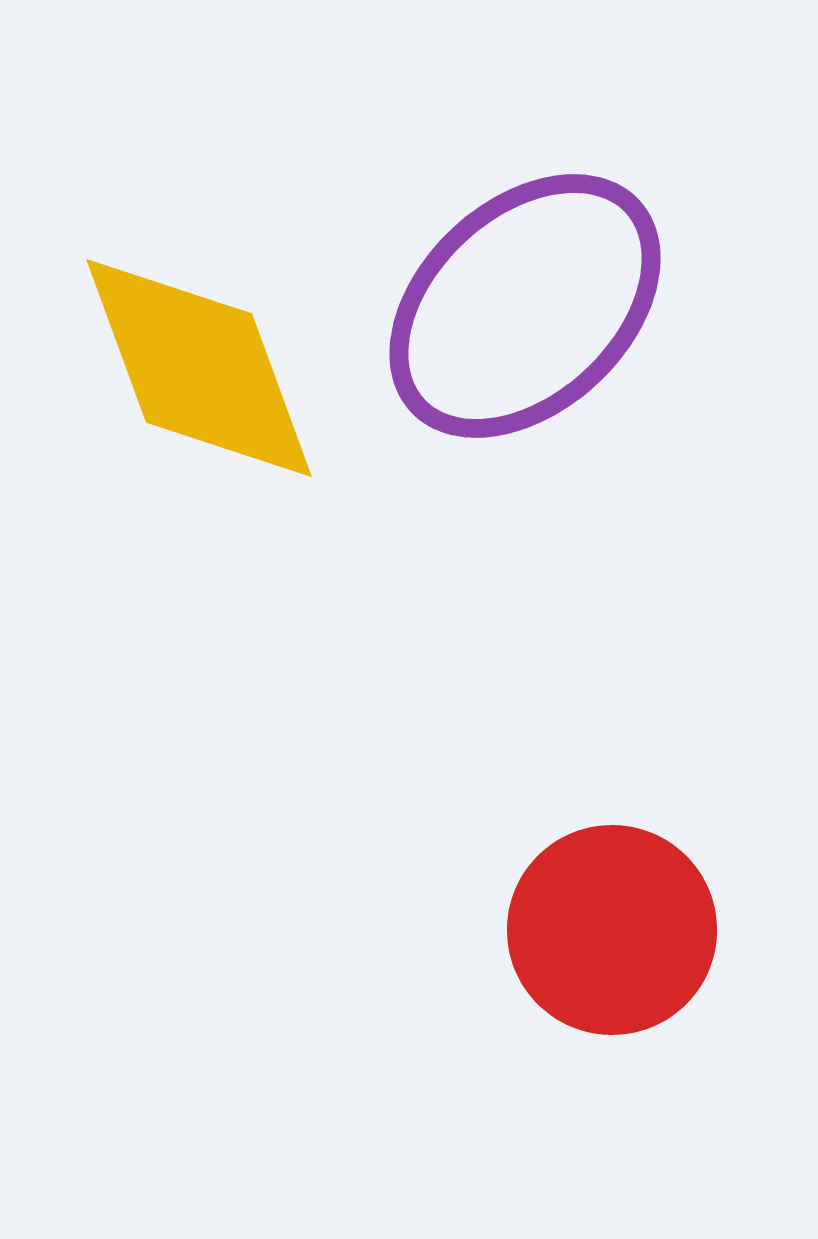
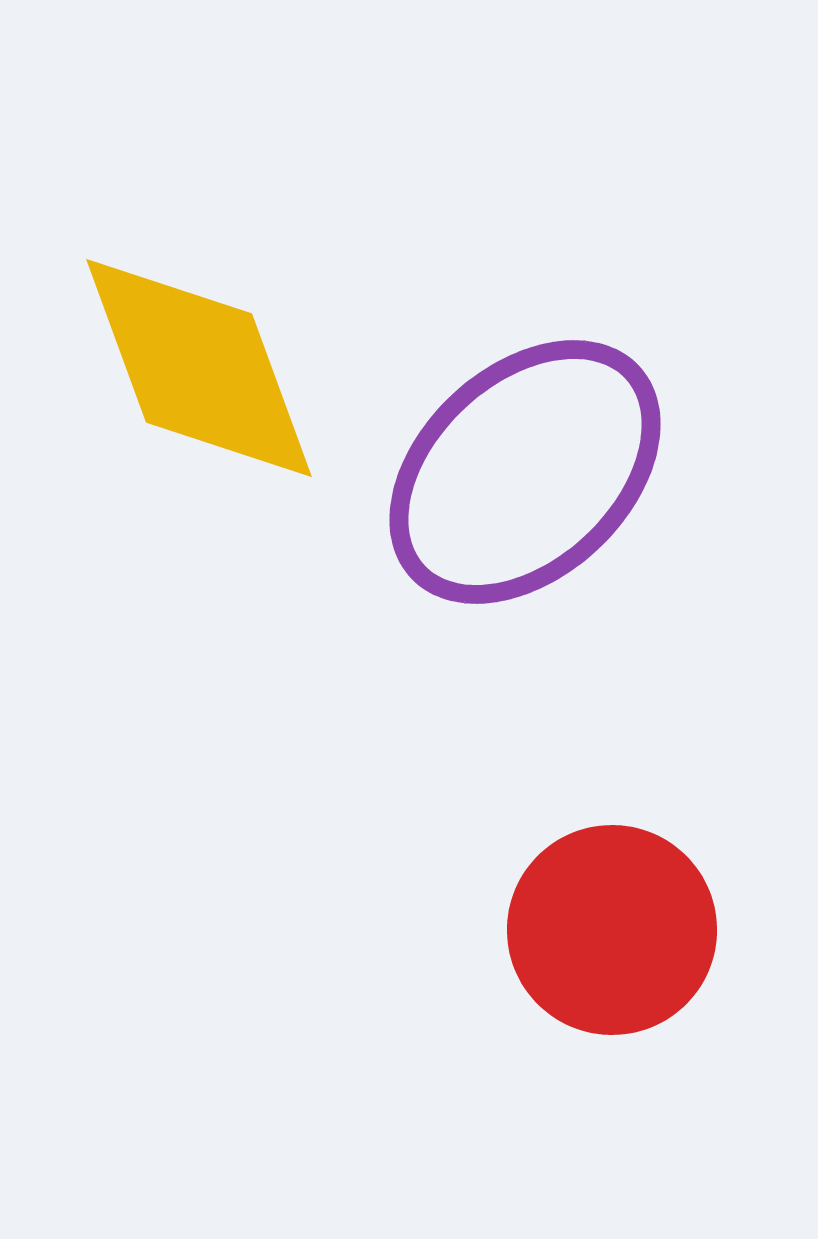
purple ellipse: moved 166 px down
